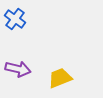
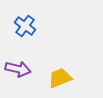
blue cross: moved 10 px right, 7 px down
